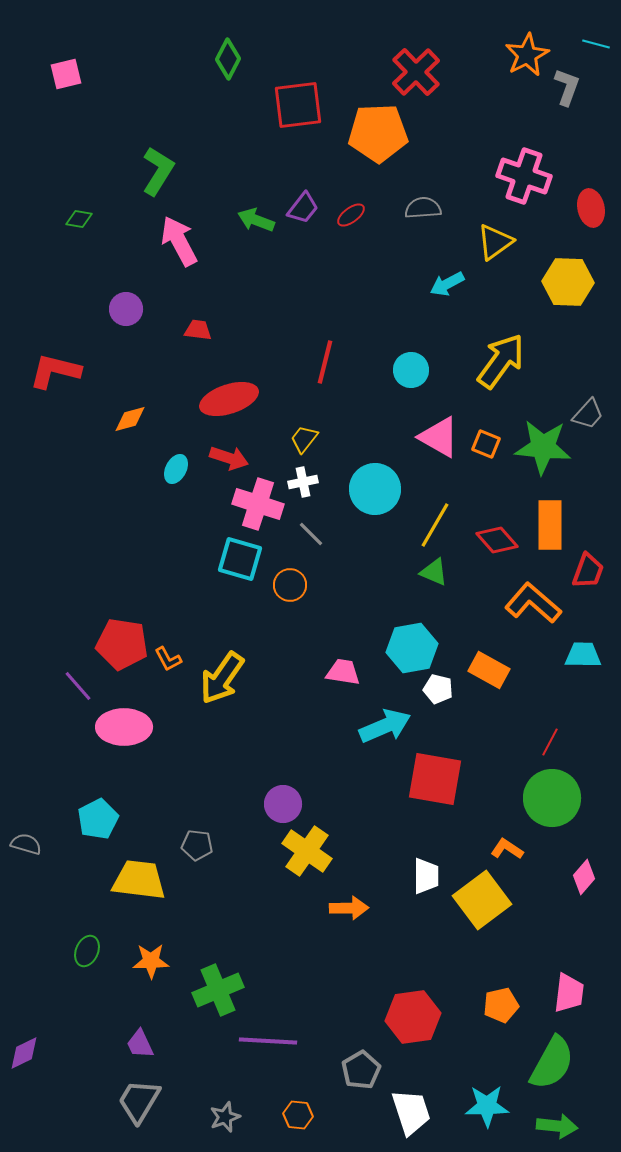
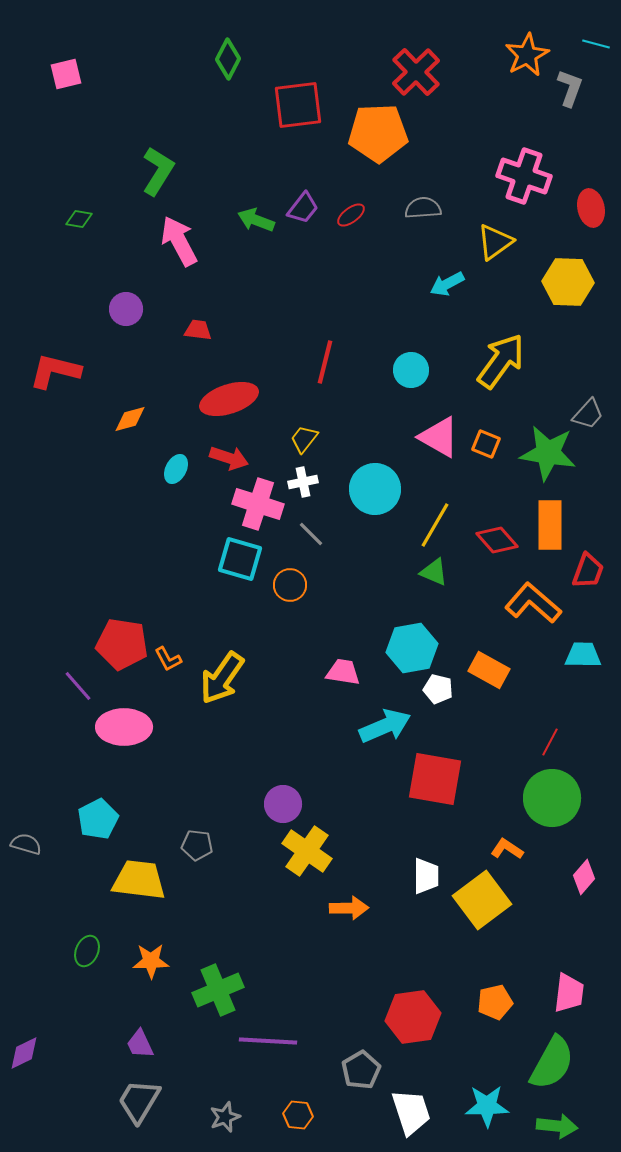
gray L-shape at (567, 87): moved 3 px right, 1 px down
green star at (543, 447): moved 5 px right, 6 px down; rotated 4 degrees clockwise
orange pentagon at (501, 1005): moved 6 px left, 3 px up
